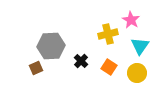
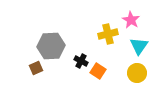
cyan triangle: moved 1 px left
black cross: rotated 16 degrees counterclockwise
orange square: moved 11 px left, 4 px down
